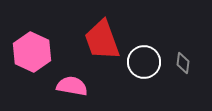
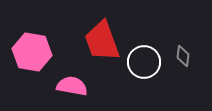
red trapezoid: moved 1 px down
pink hexagon: rotated 15 degrees counterclockwise
gray diamond: moved 7 px up
